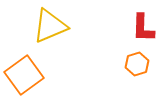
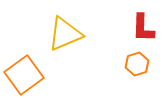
yellow triangle: moved 15 px right, 8 px down
